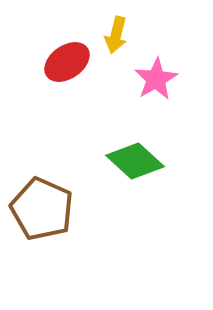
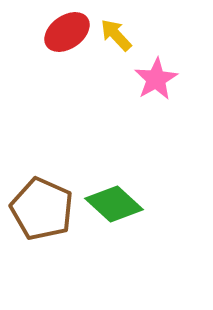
yellow arrow: rotated 123 degrees clockwise
red ellipse: moved 30 px up
green diamond: moved 21 px left, 43 px down
